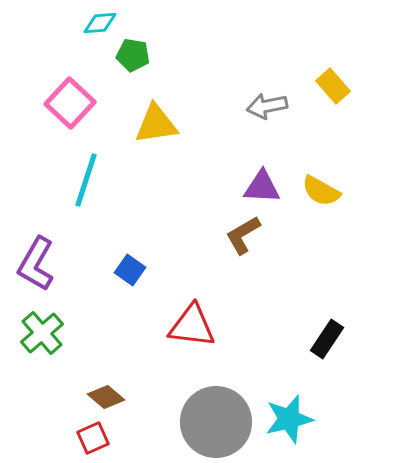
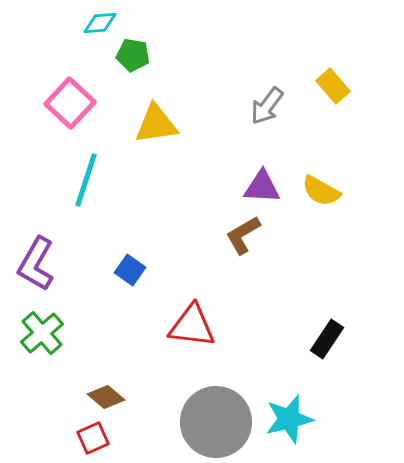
gray arrow: rotated 42 degrees counterclockwise
